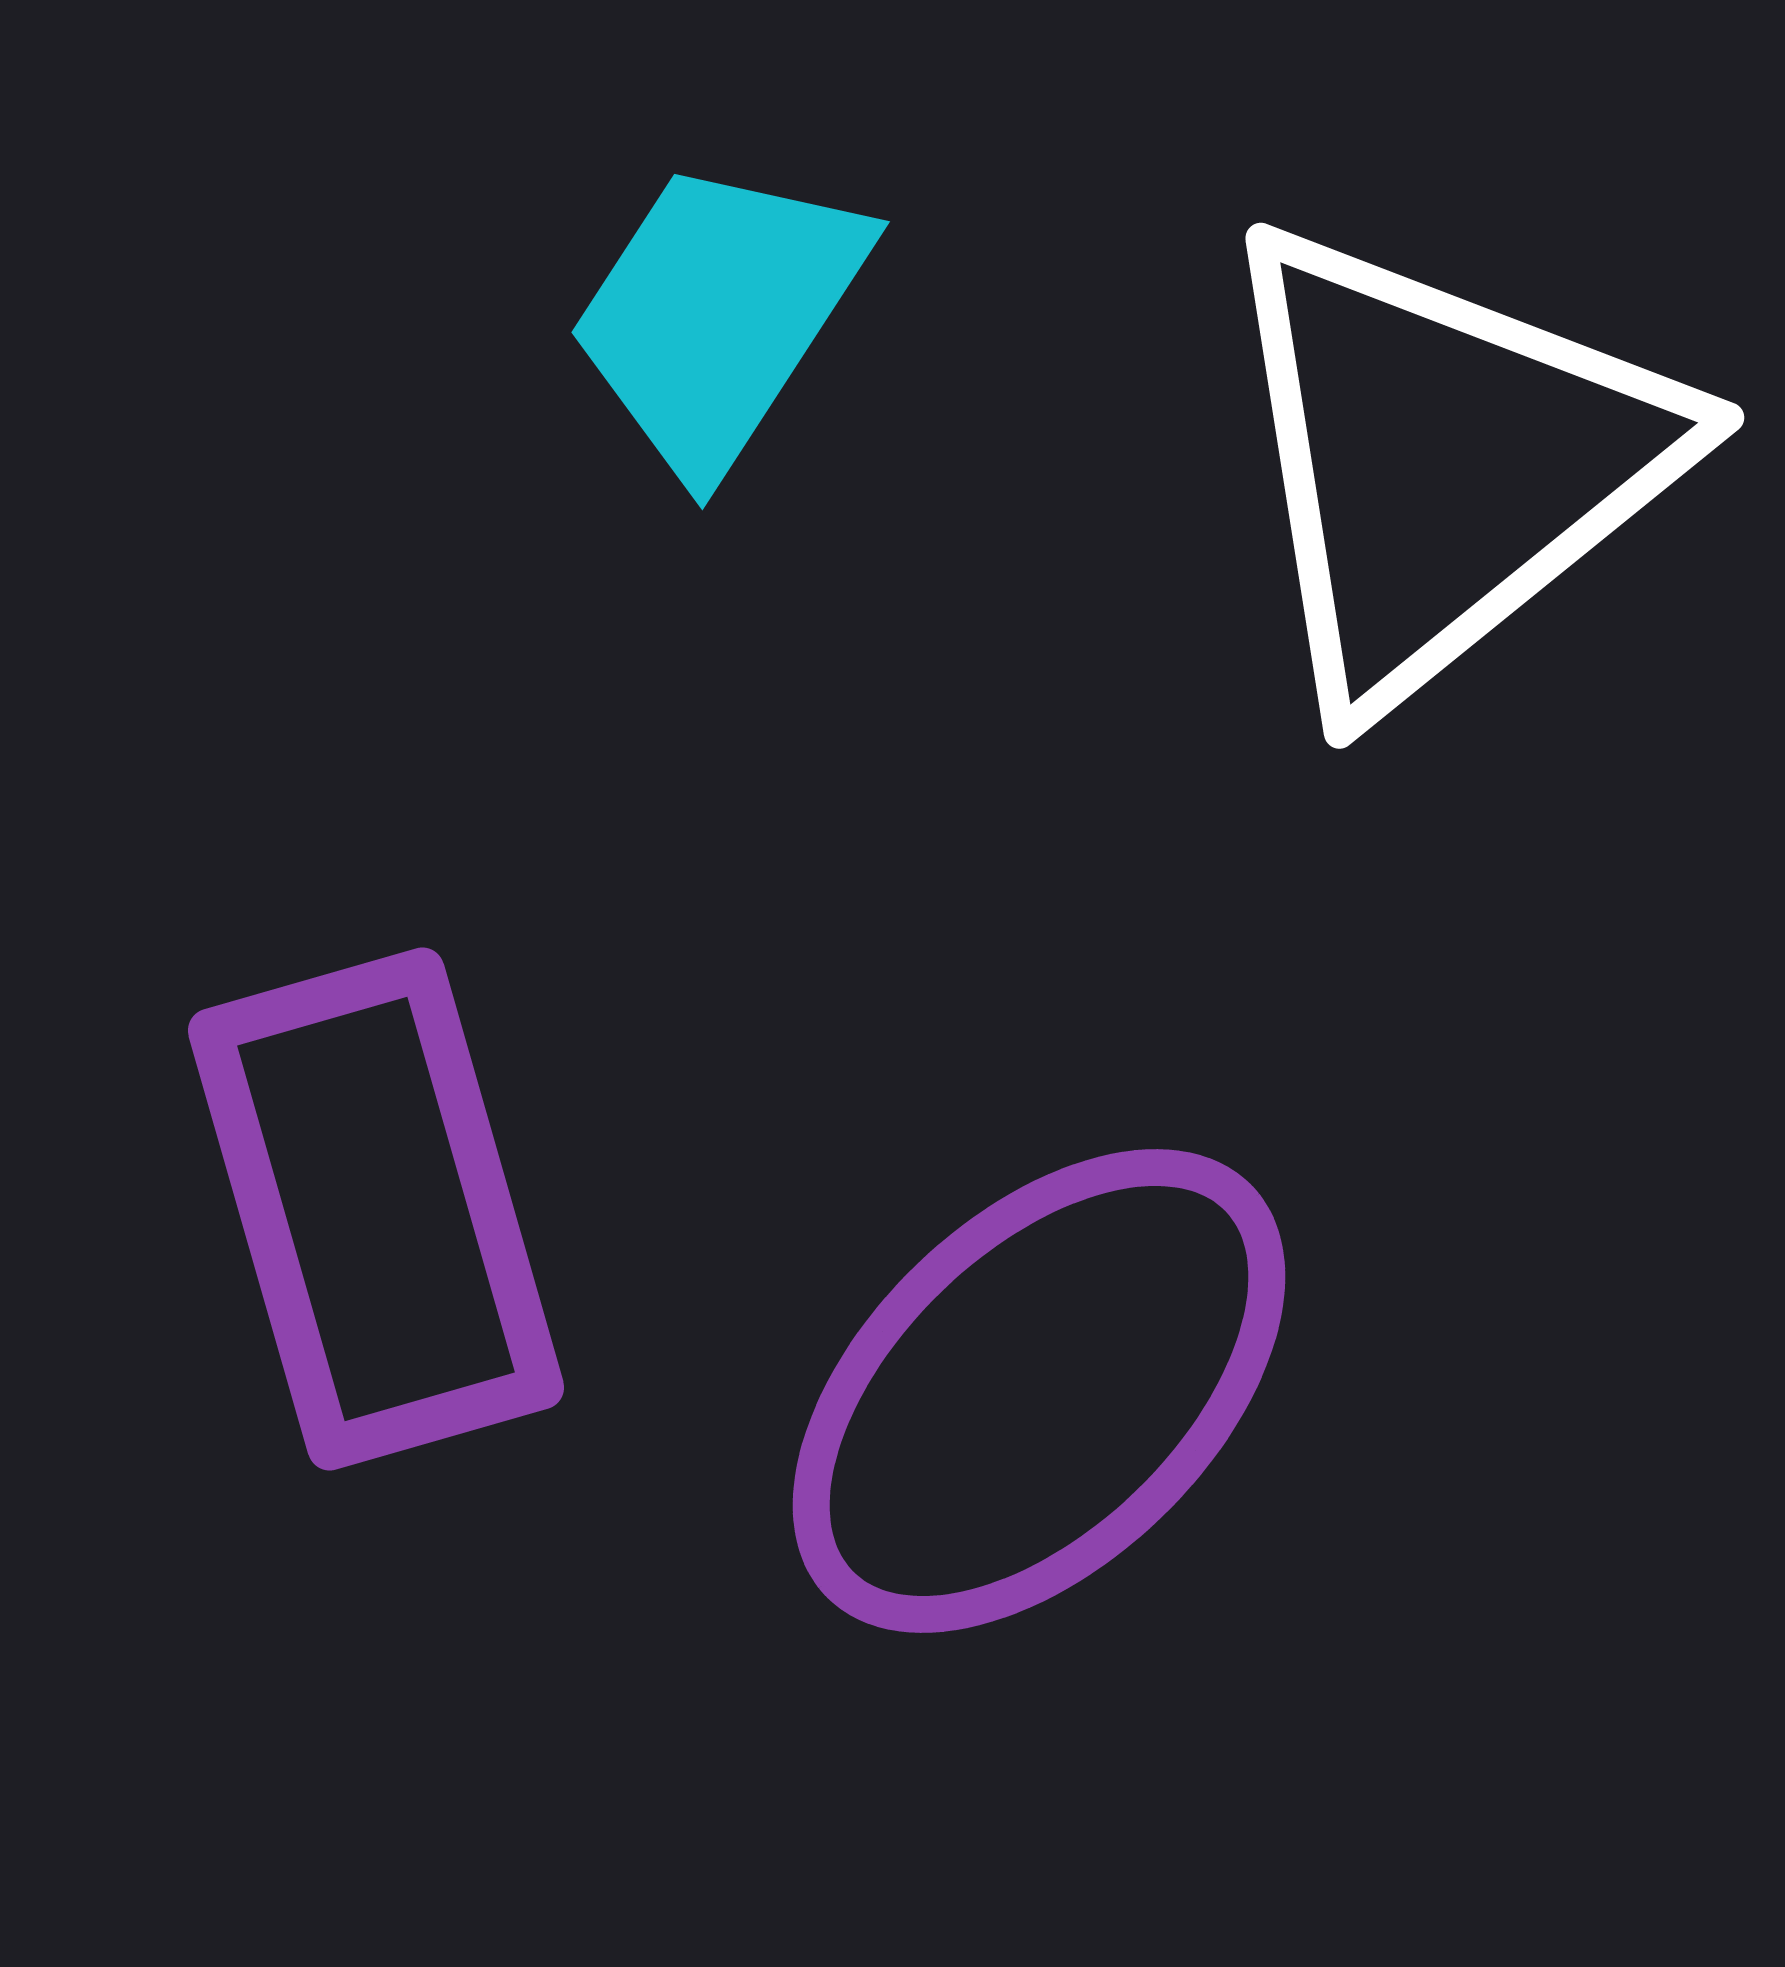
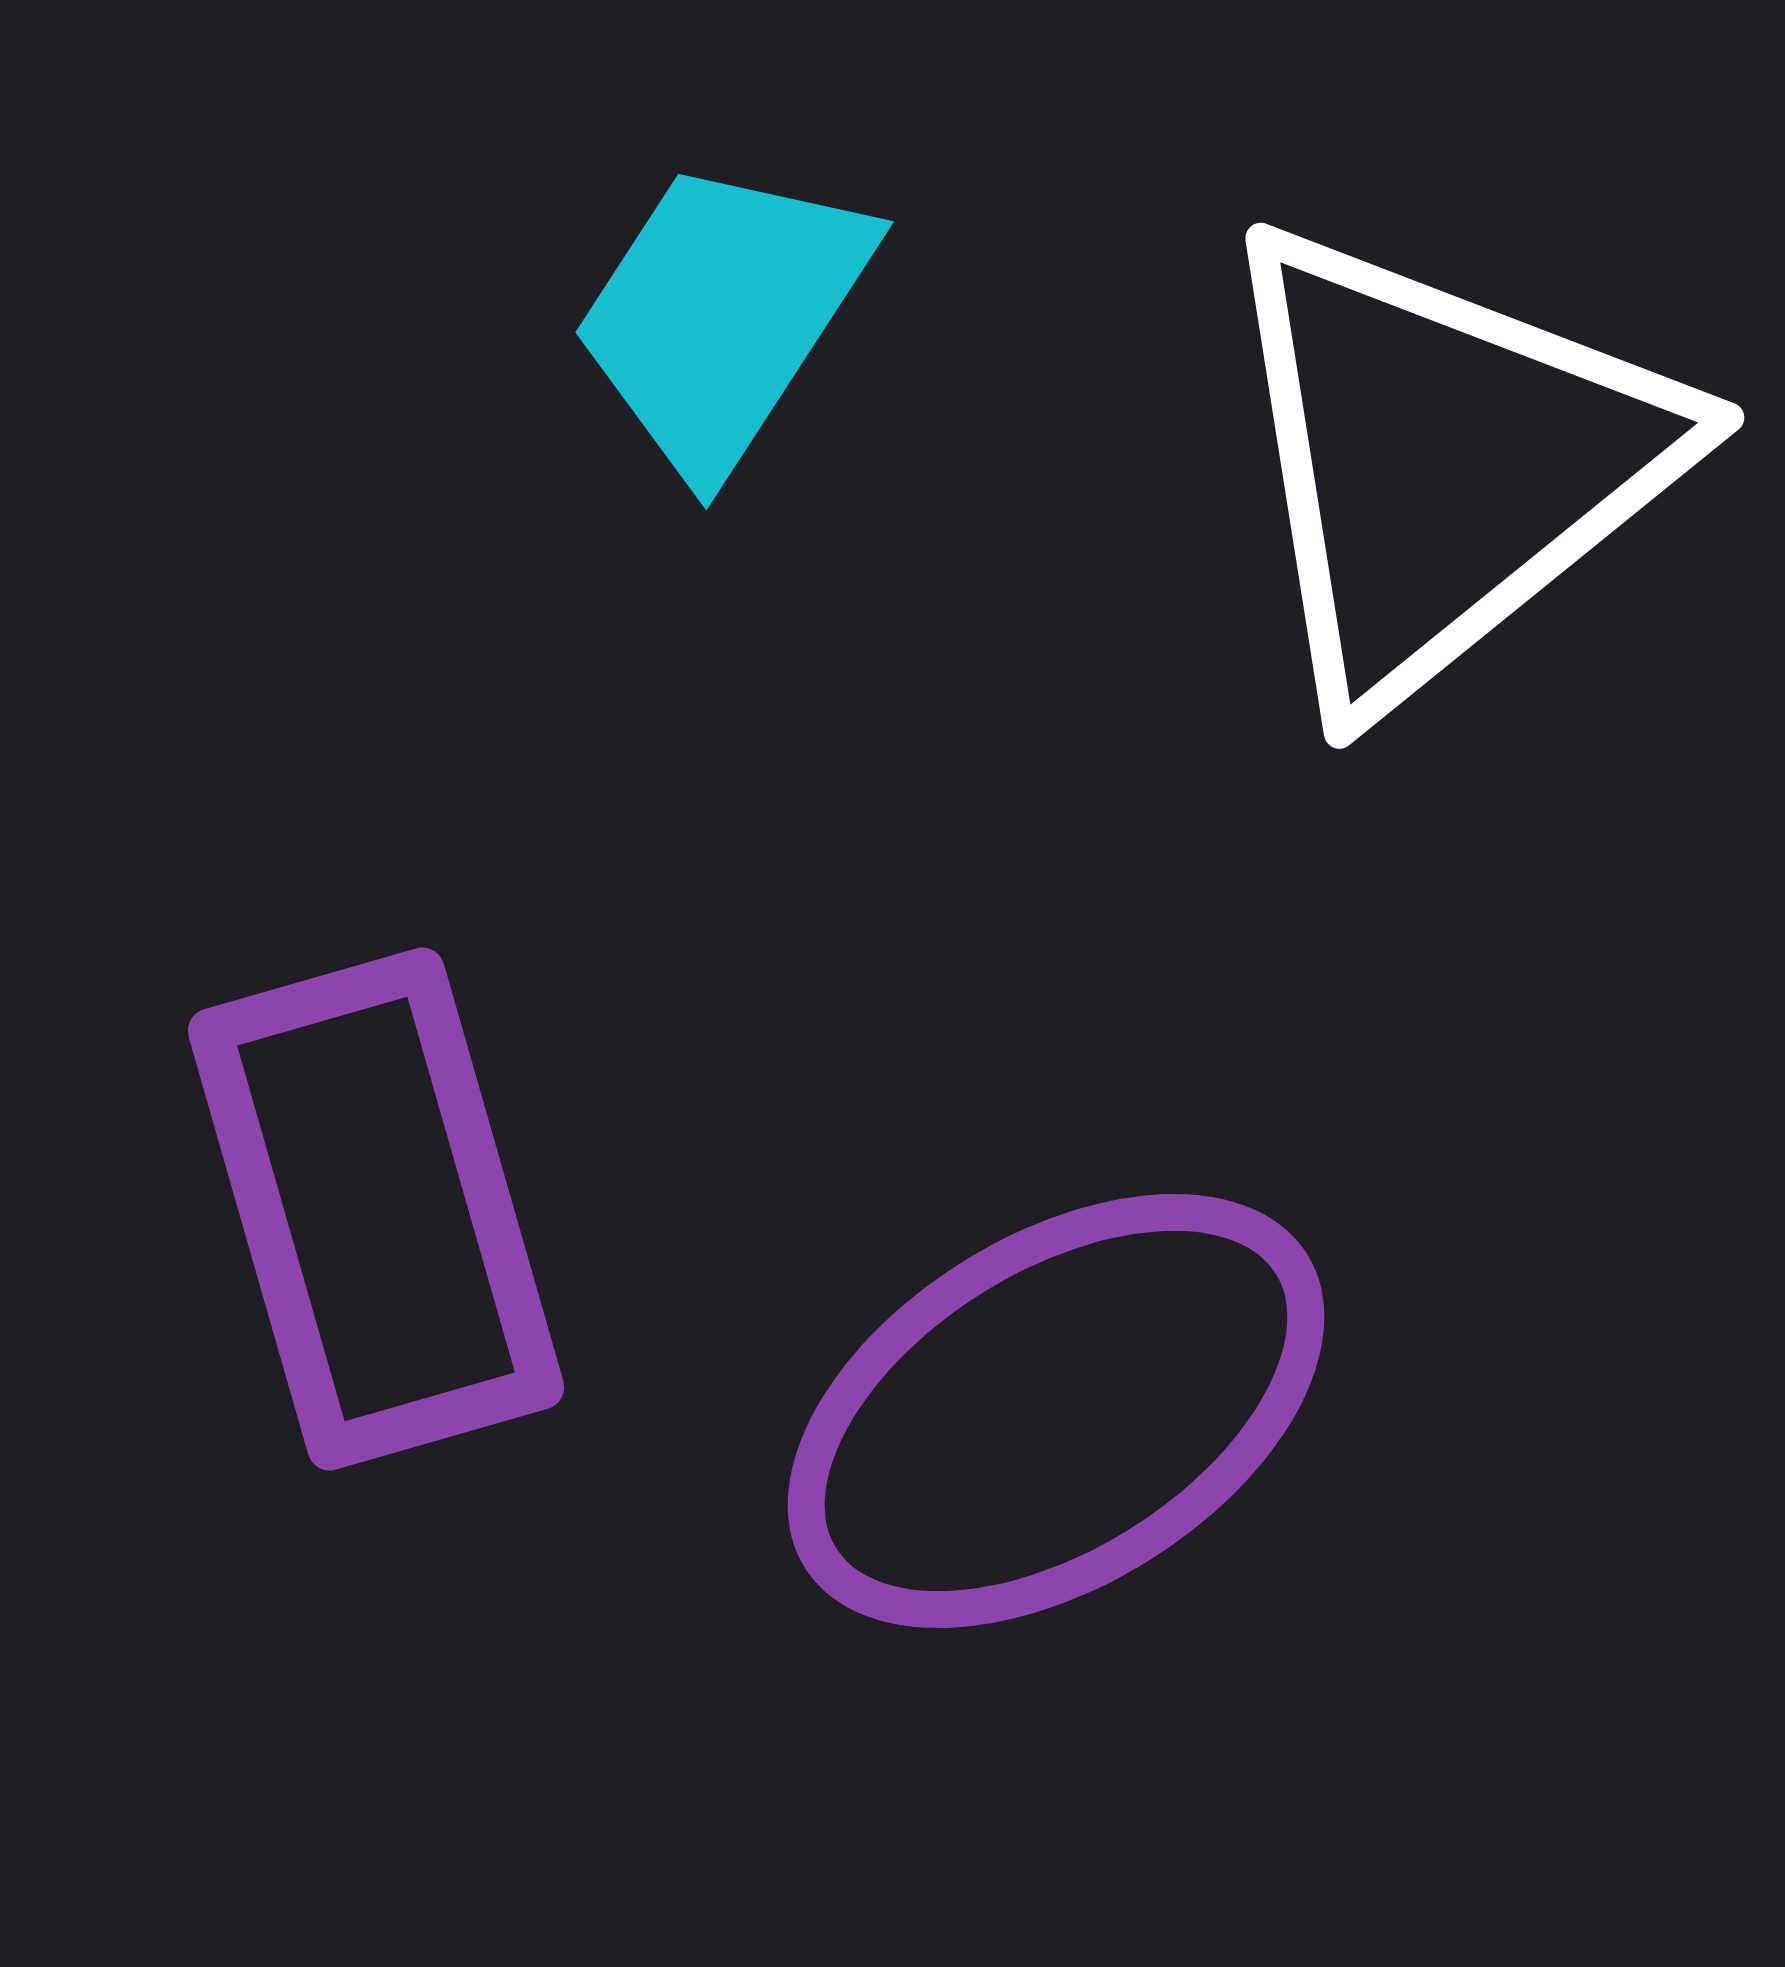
cyan trapezoid: moved 4 px right
purple ellipse: moved 17 px right, 20 px down; rotated 12 degrees clockwise
